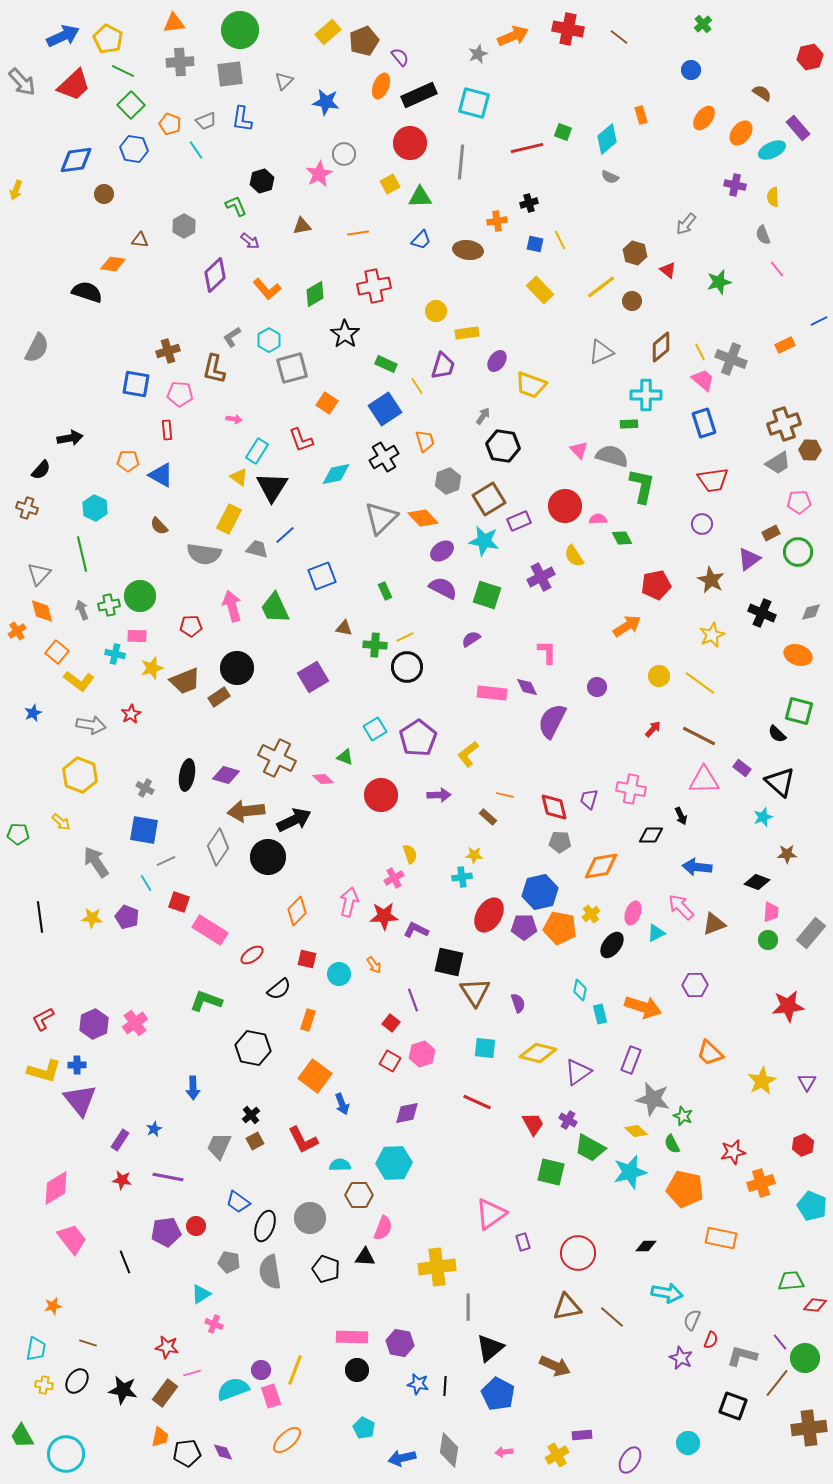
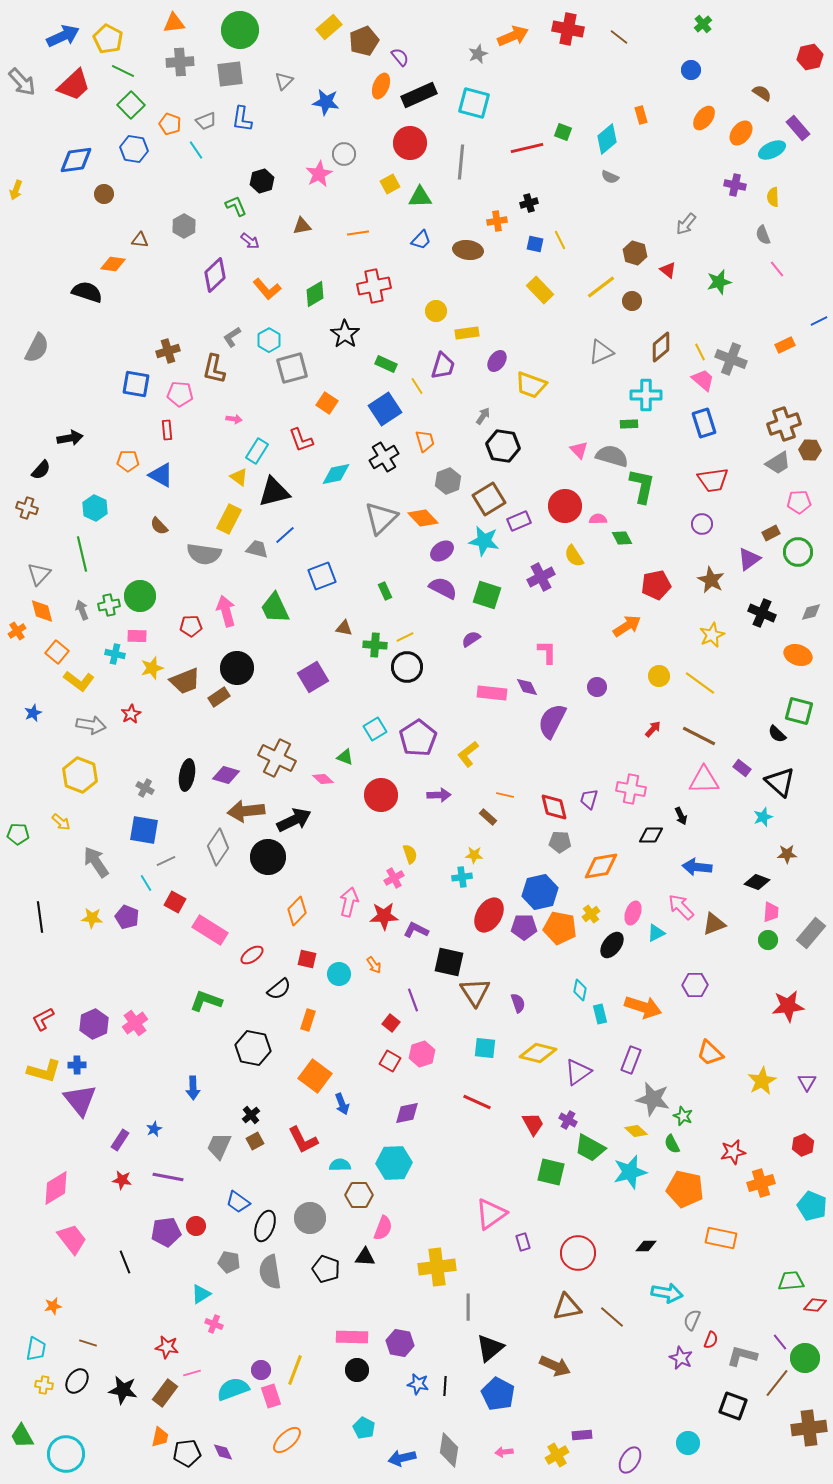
yellow rectangle at (328, 32): moved 1 px right, 5 px up
black triangle at (272, 487): moved 2 px right, 5 px down; rotated 44 degrees clockwise
pink arrow at (232, 606): moved 6 px left, 5 px down
red square at (179, 902): moved 4 px left; rotated 10 degrees clockwise
